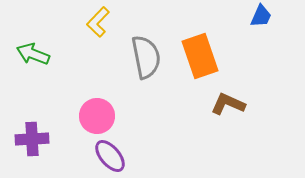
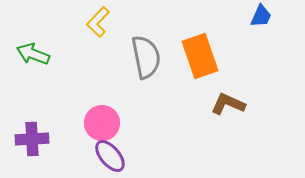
pink circle: moved 5 px right, 7 px down
